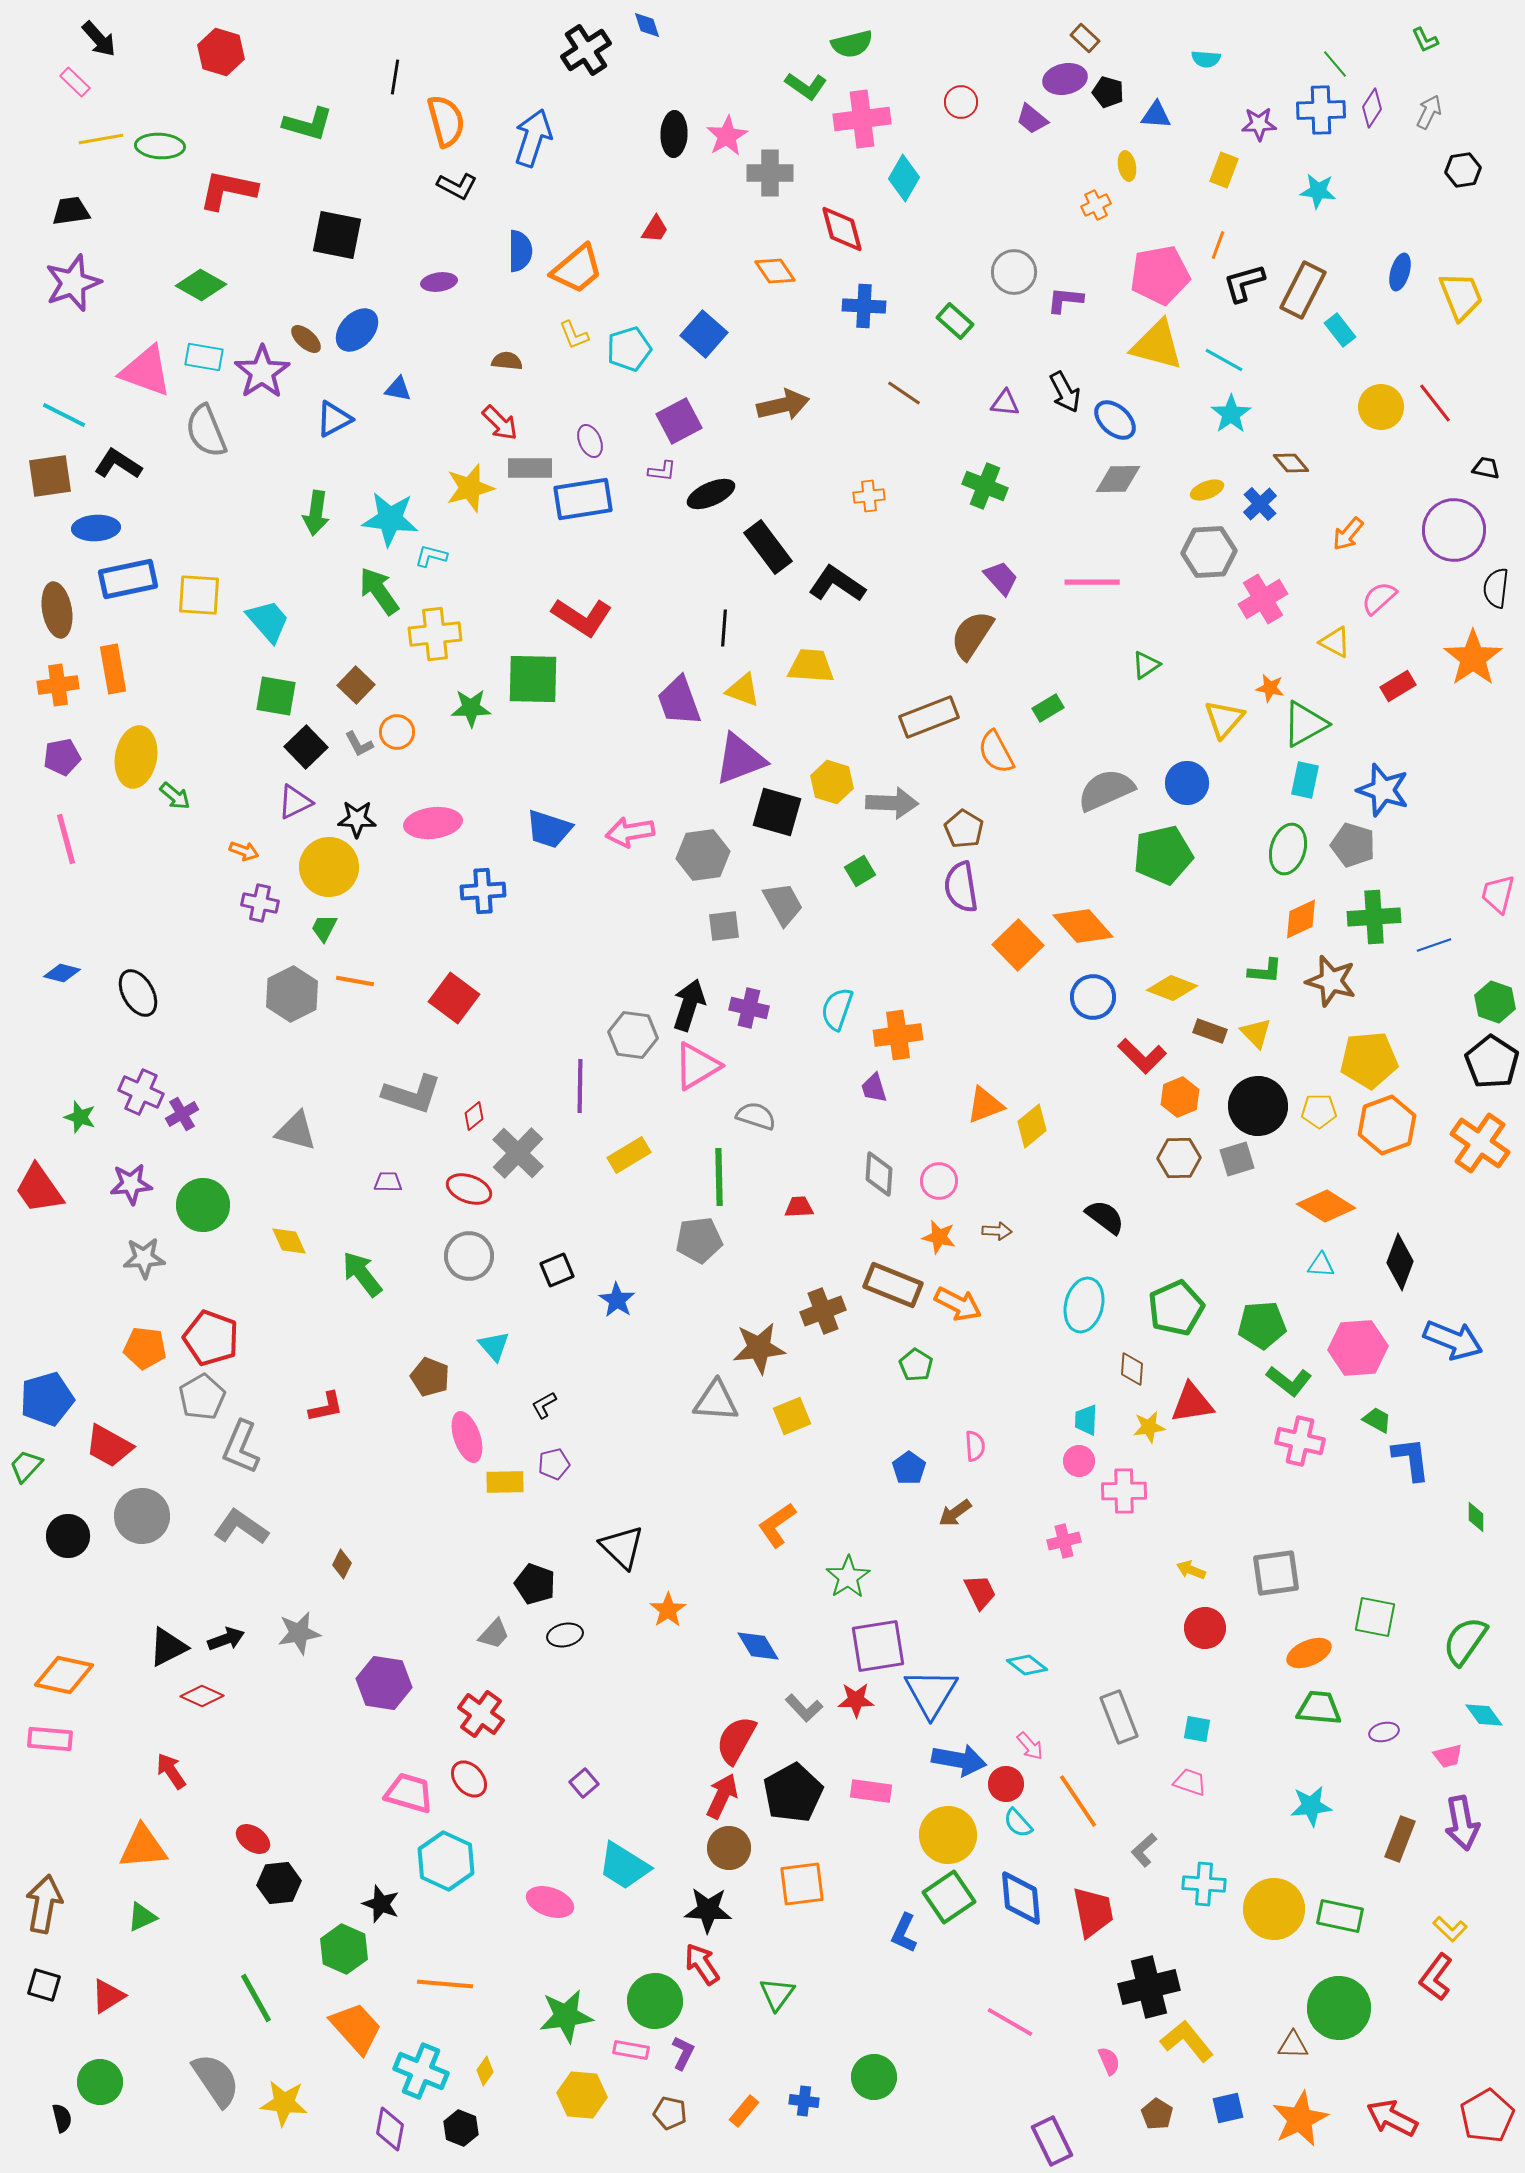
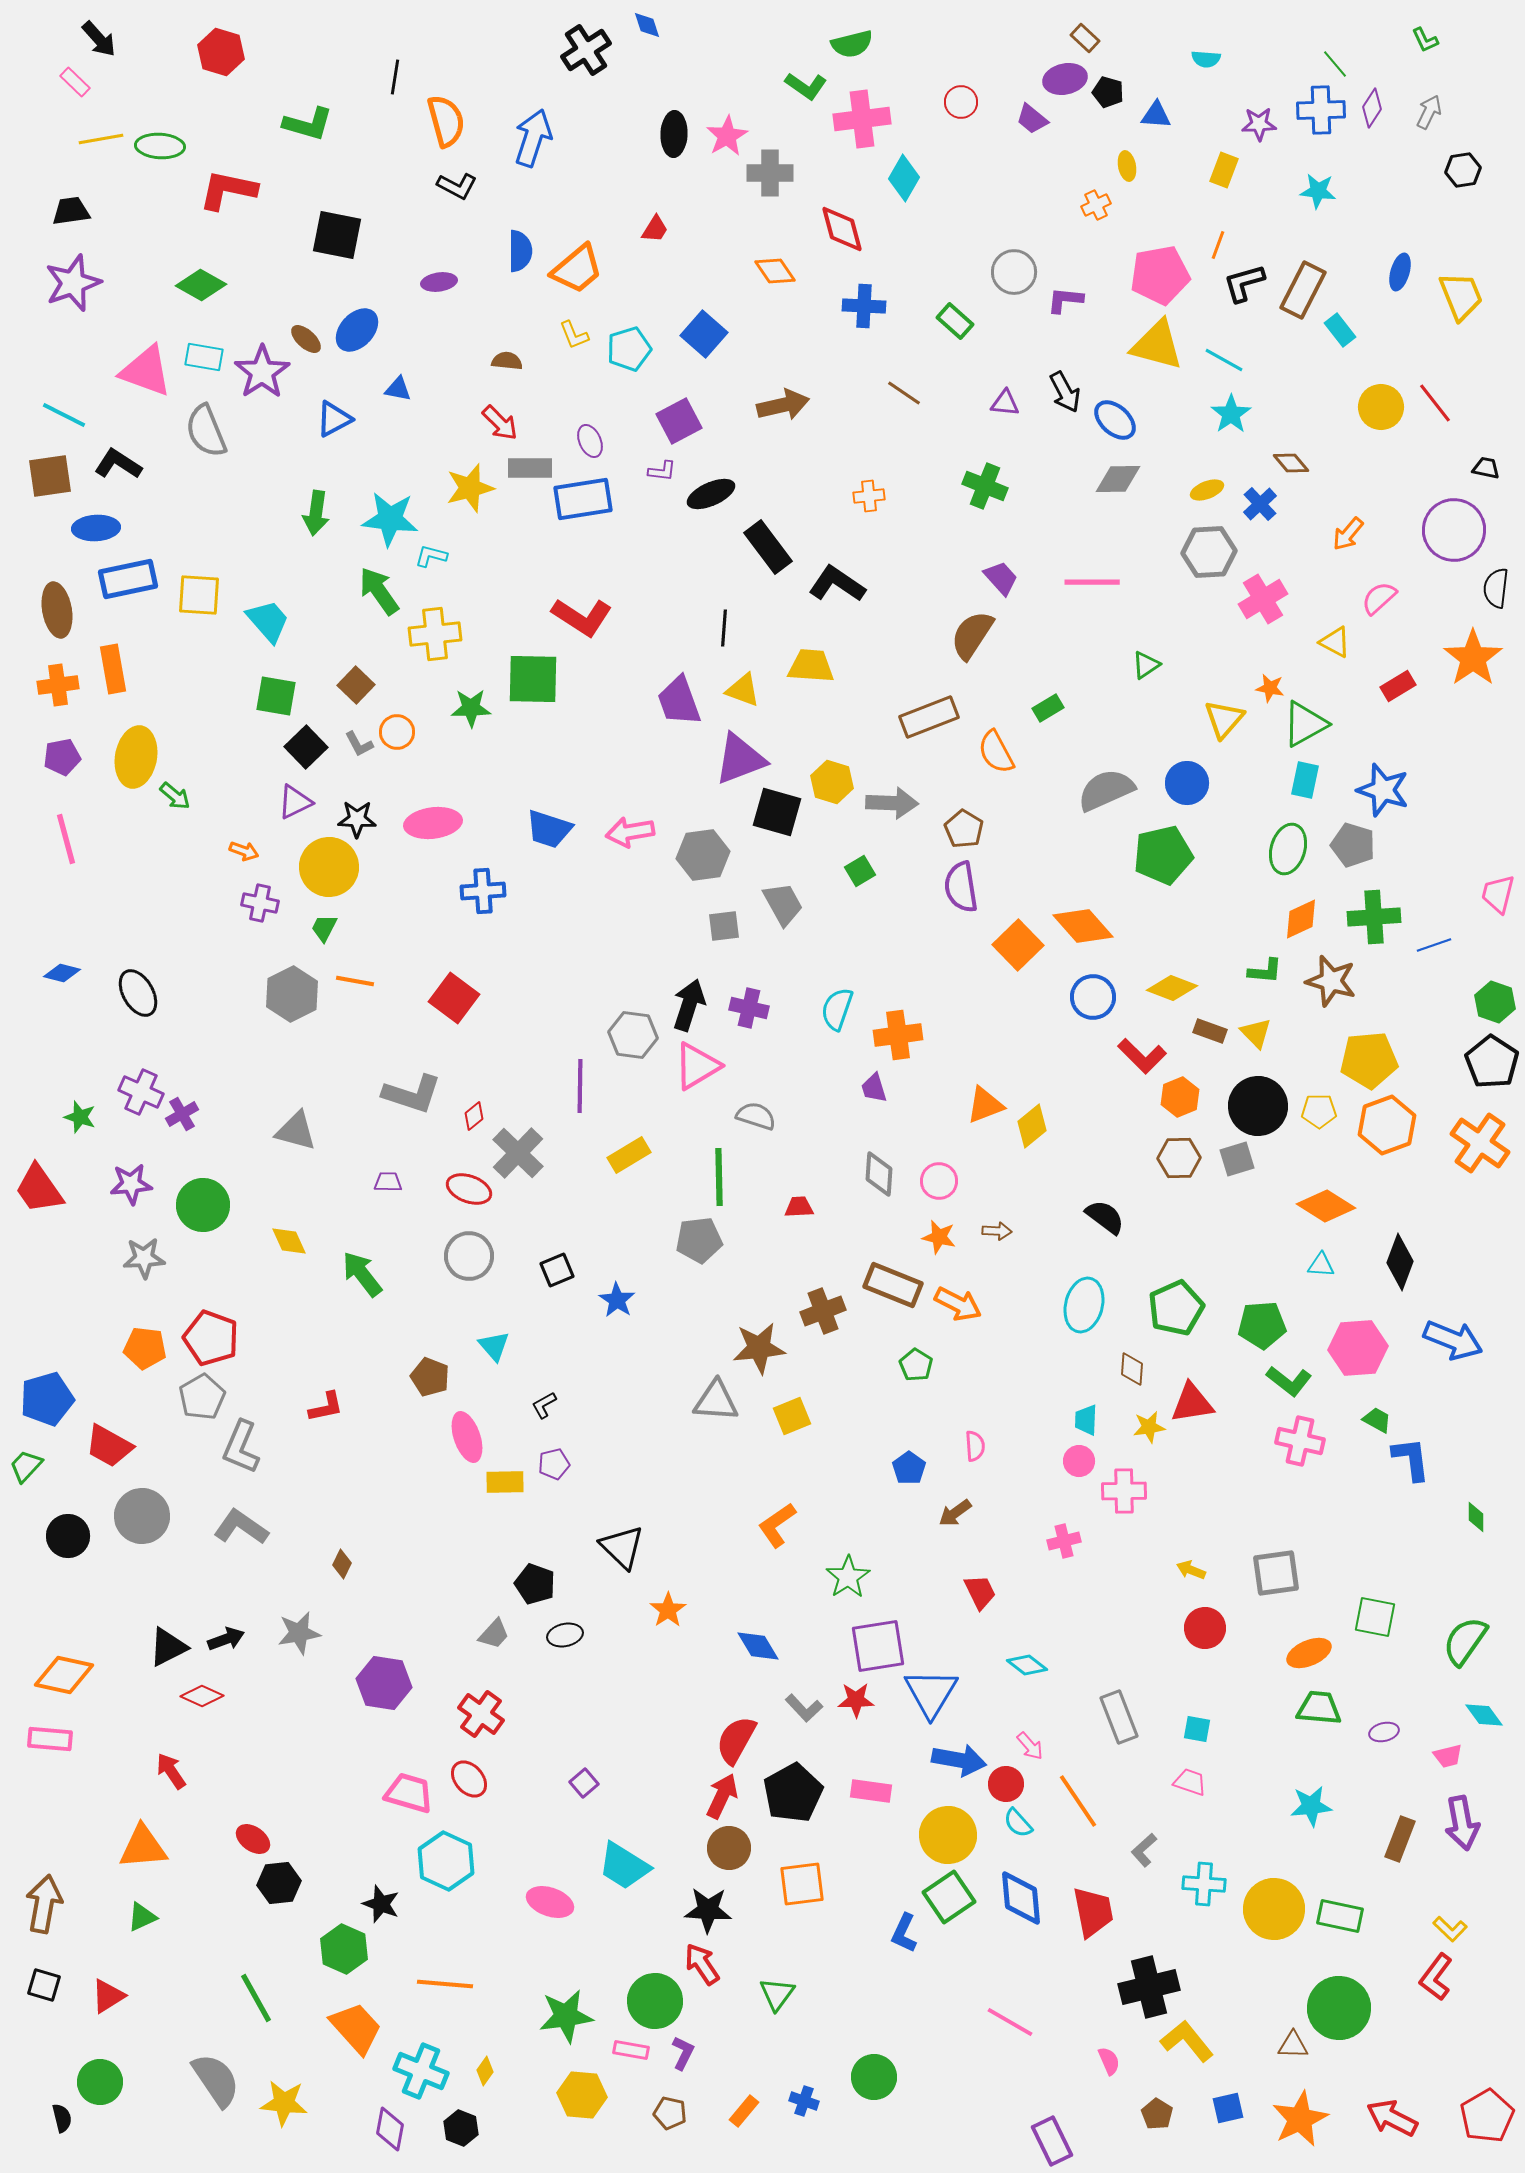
blue cross at (804, 2101): rotated 12 degrees clockwise
